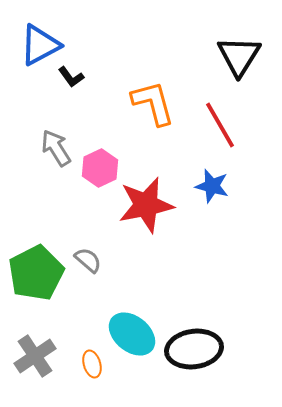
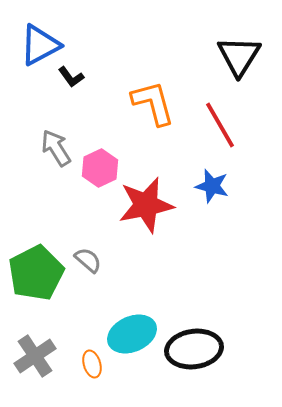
cyan ellipse: rotated 63 degrees counterclockwise
